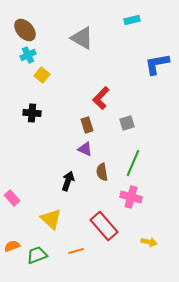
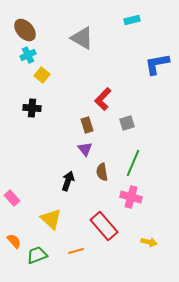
red L-shape: moved 2 px right, 1 px down
black cross: moved 5 px up
purple triangle: rotated 28 degrees clockwise
orange semicircle: moved 2 px right, 5 px up; rotated 70 degrees clockwise
